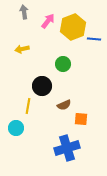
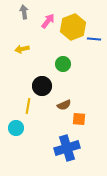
orange square: moved 2 px left
